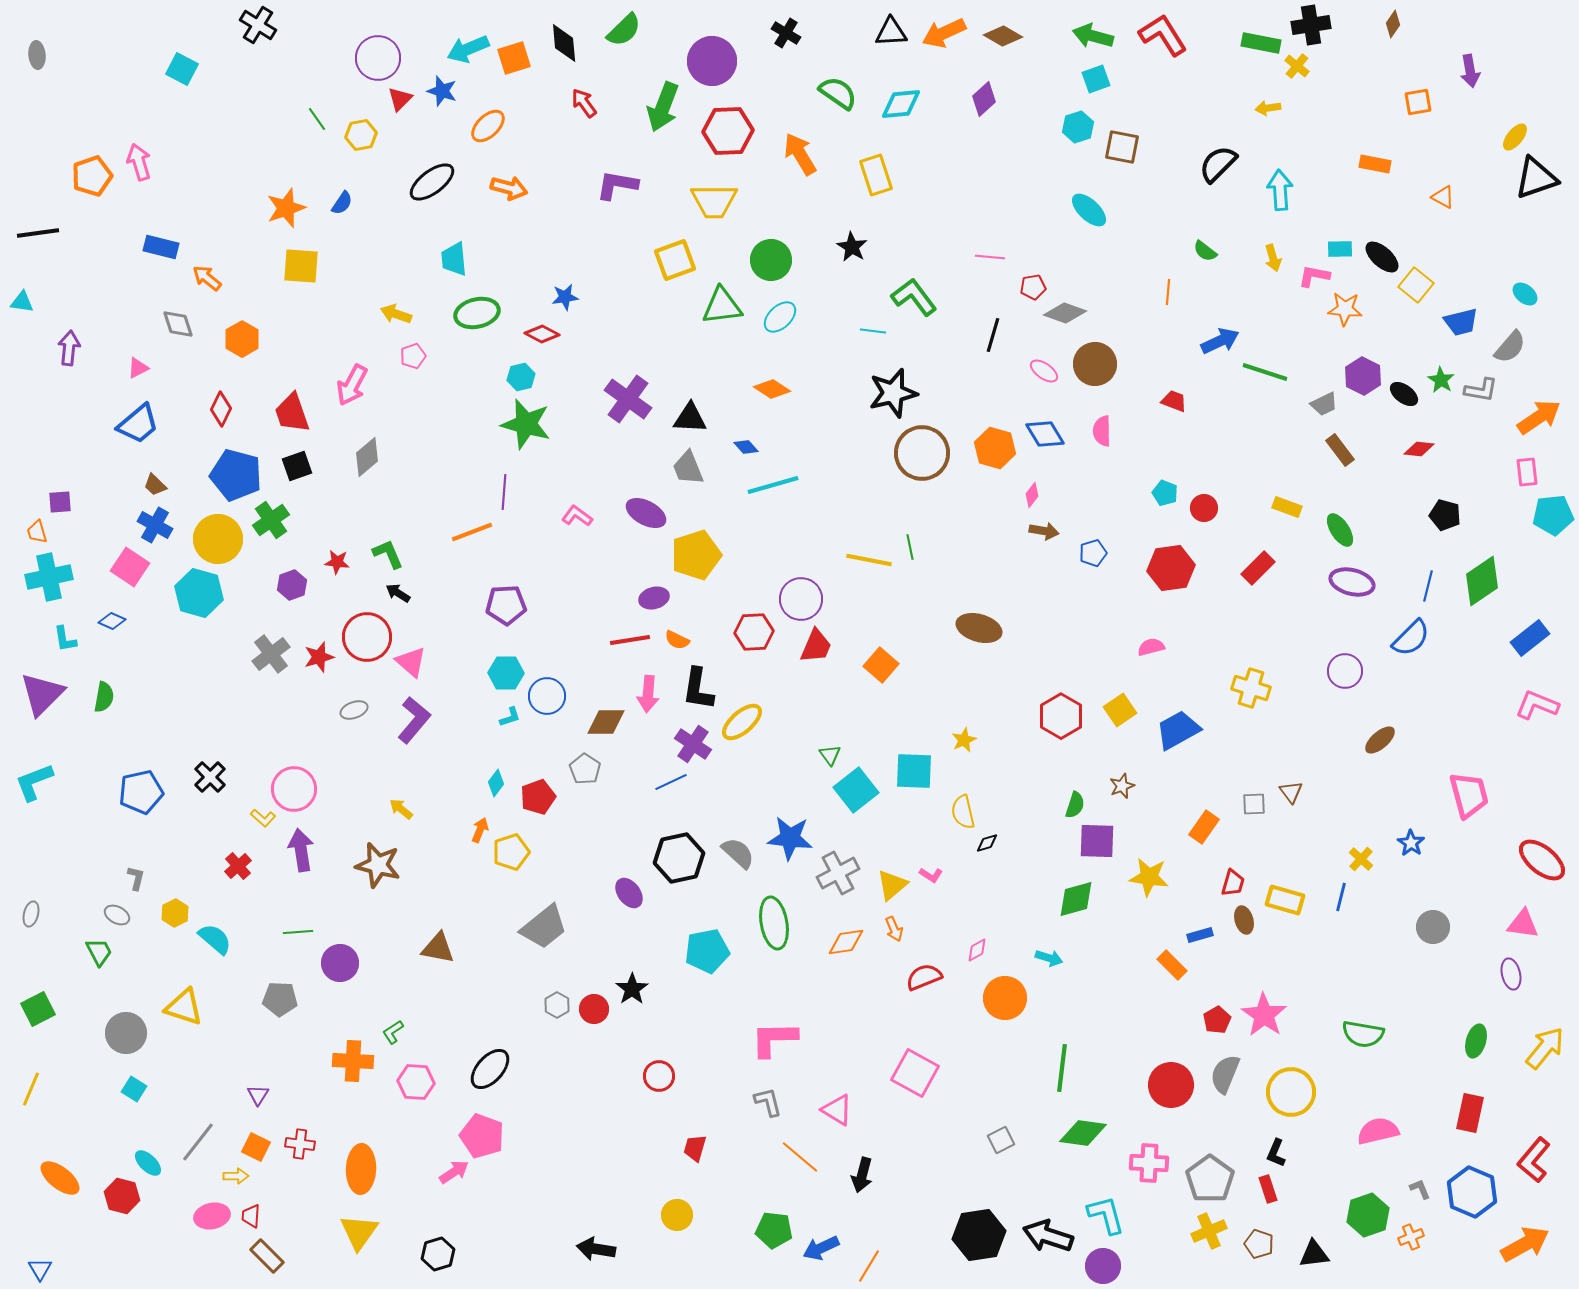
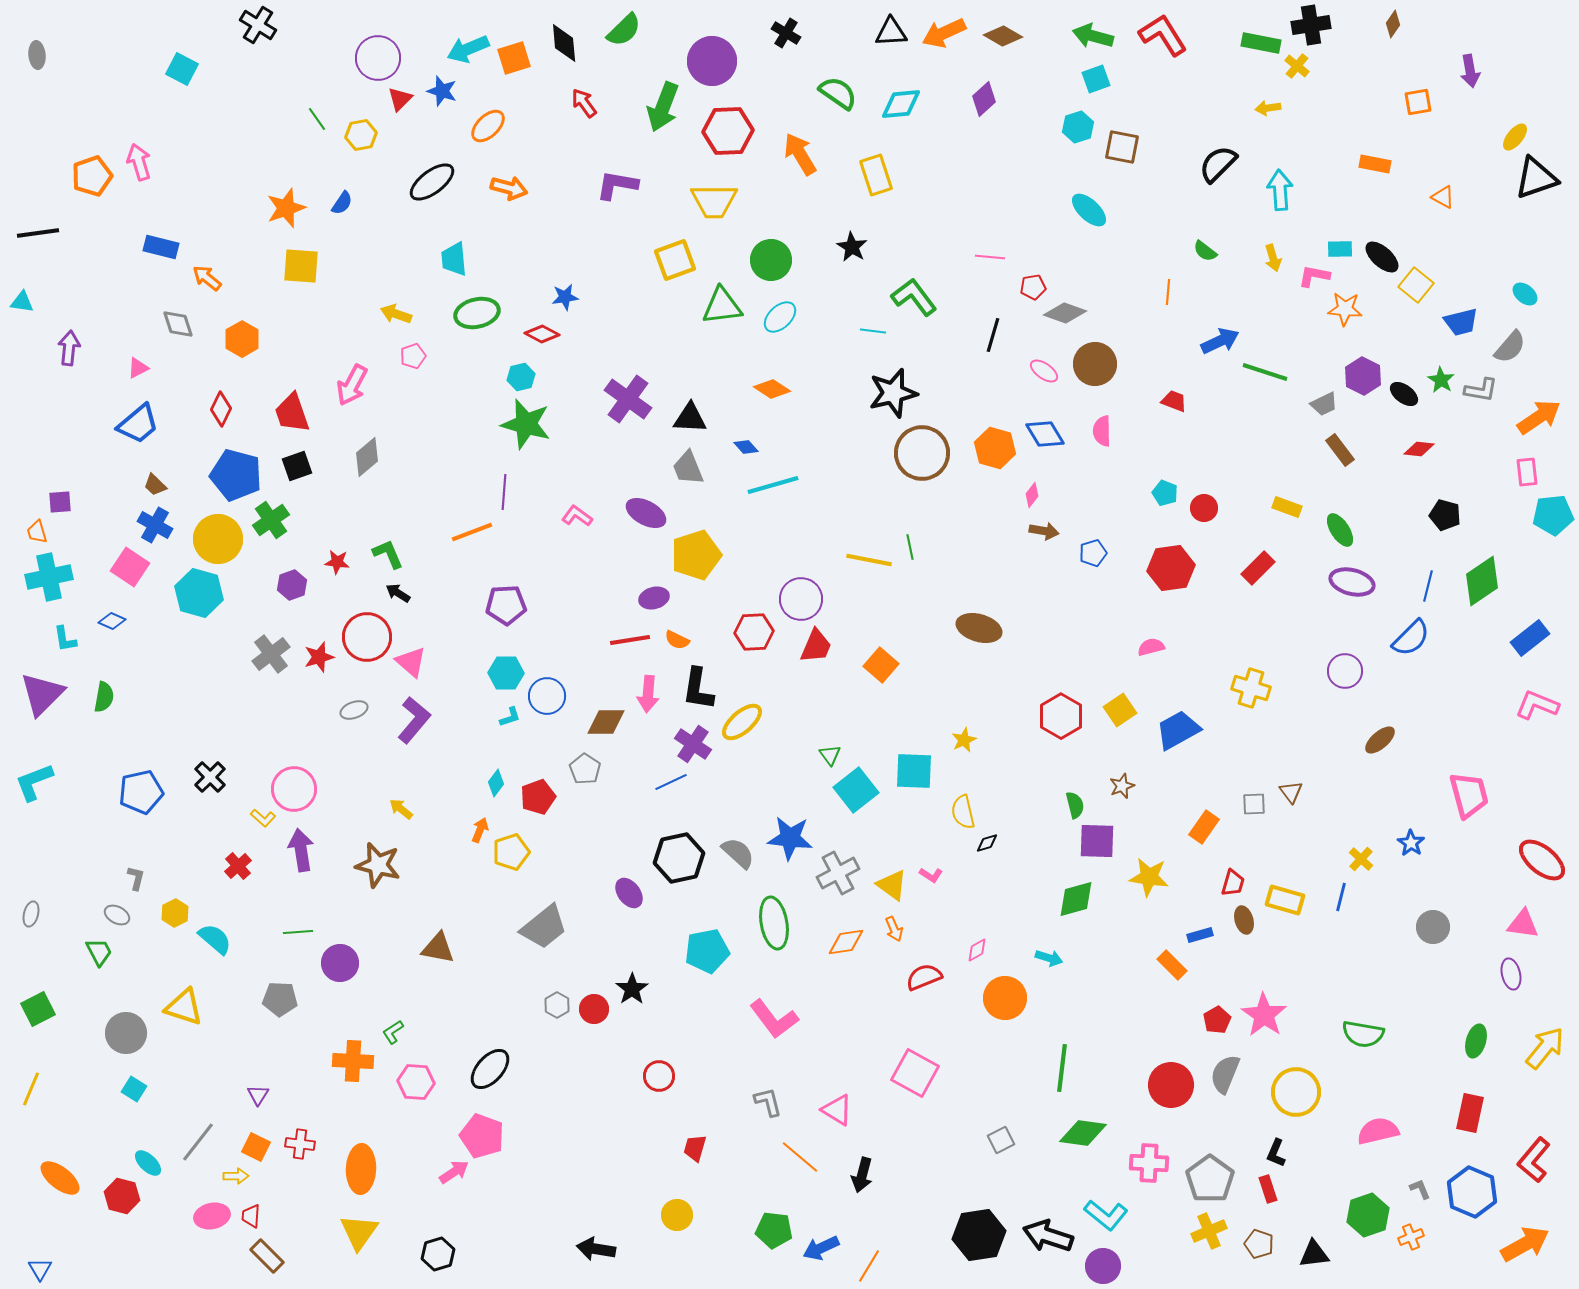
green semicircle at (1075, 805): rotated 32 degrees counterclockwise
yellow triangle at (892, 885): rotated 44 degrees counterclockwise
pink L-shape at (774, 1039): moved 20 px up; rotated 126 degrees counterclockwise
yellow circle at (1291, 1092): moved 5 px right
cyan L-shape at (1106, 1215): rotated 144 degrees clockwise
